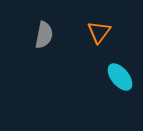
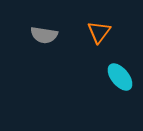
gray semicircle: rotated 88 degrees clockwise
